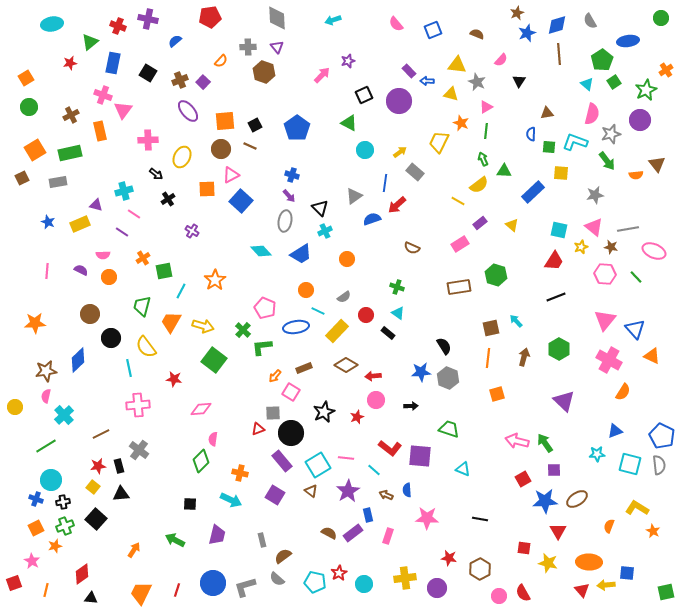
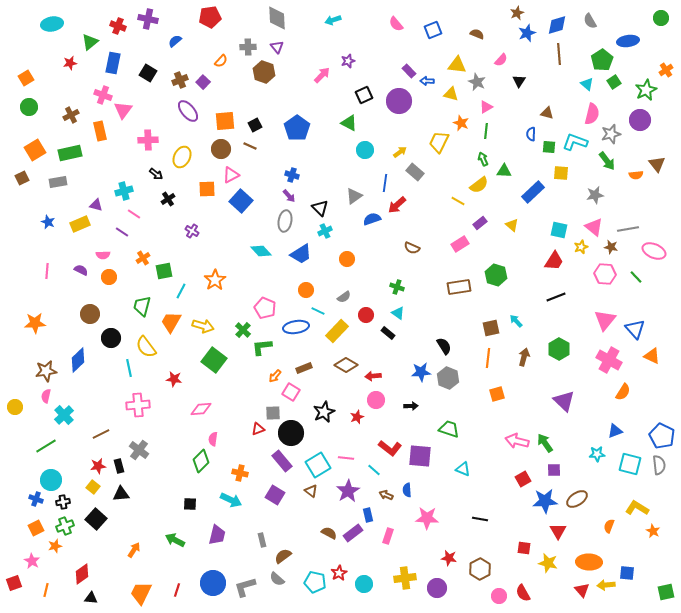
brown triangle at (547, 113): rotated 24 degrees clockwise
